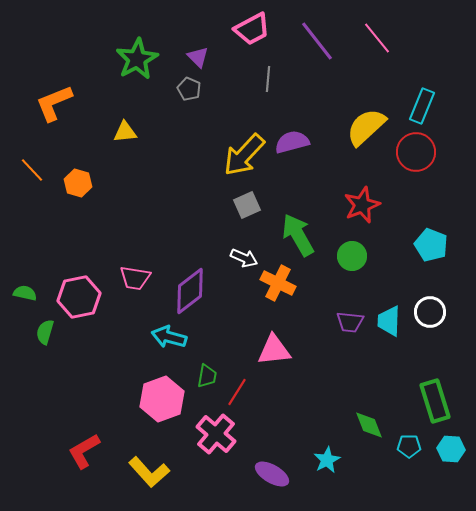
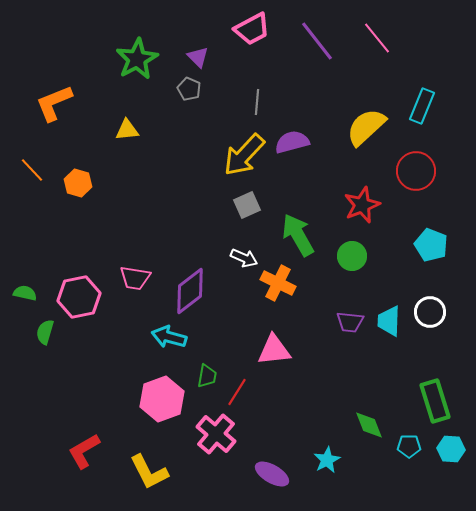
gray line at (268, 79): moved 11 px left, 23 px down
yellow triangle at (125, 132): moved 2 px right, 2 px up
red circle at (416, 152): moved 19 px down
yellow L-shape at (149, 472): rotated 15 degrees clockwise
